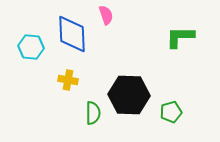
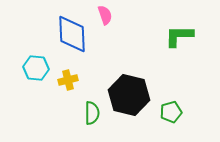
pink semicircle: moved 1 px left
green L-shape: moved 1 px left, 1 px up
cyan hexagon: moved 5 px right, 21 px down
yellow cross: rotated 24 degrees counterclockwise
black hexagon: rotated 12 degrees clockwise
green semicircle: moved 1 px left
